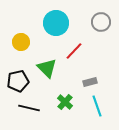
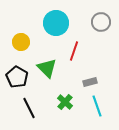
red line: rotated 24 degrees counterclockwise
black pentagon: moved 1 px left, 4 px up; rotated 30 degrees counterclockwise
black line: rotated 50 degrees clockwise
